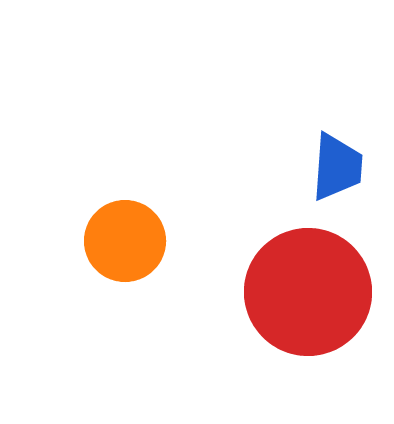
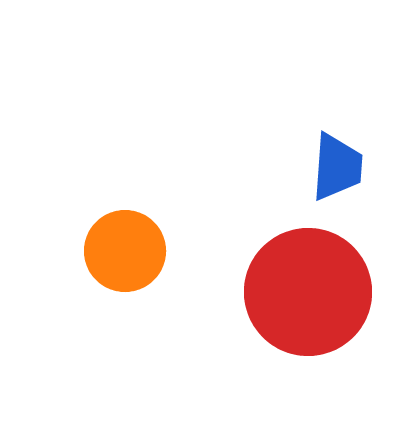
orange circle: moved 10 px down
